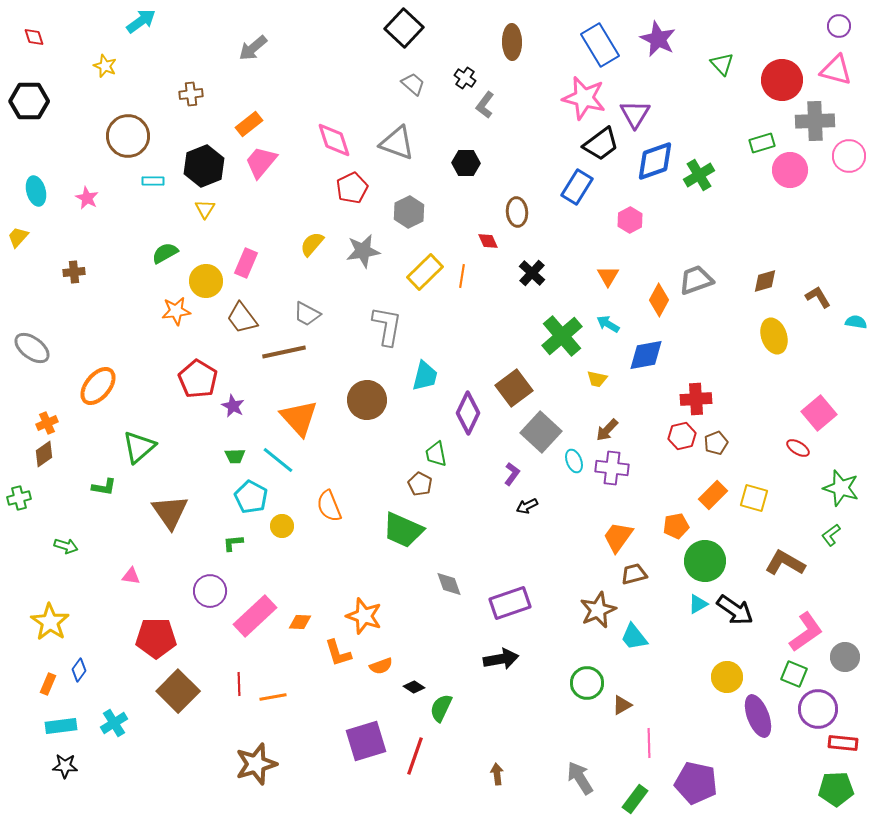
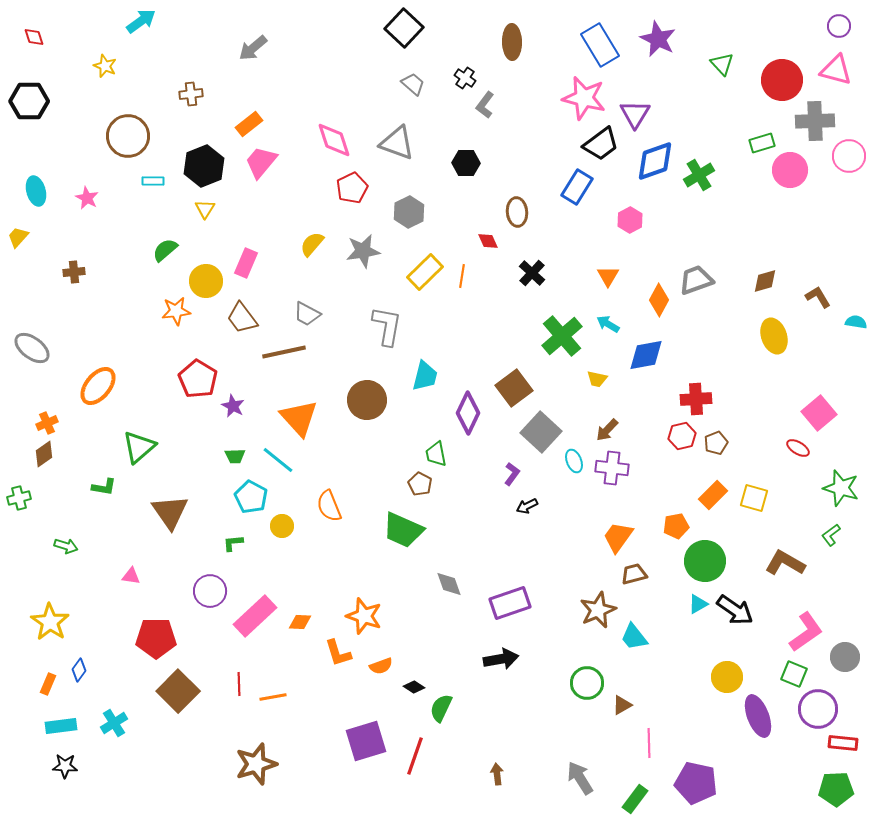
green semicircle at (165, 253): moved 3 px up; rotated 12 degrees counterclockwise
